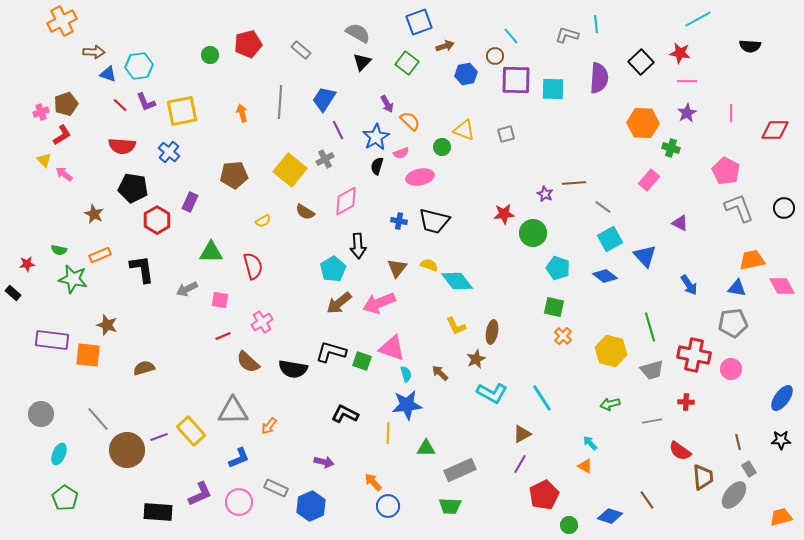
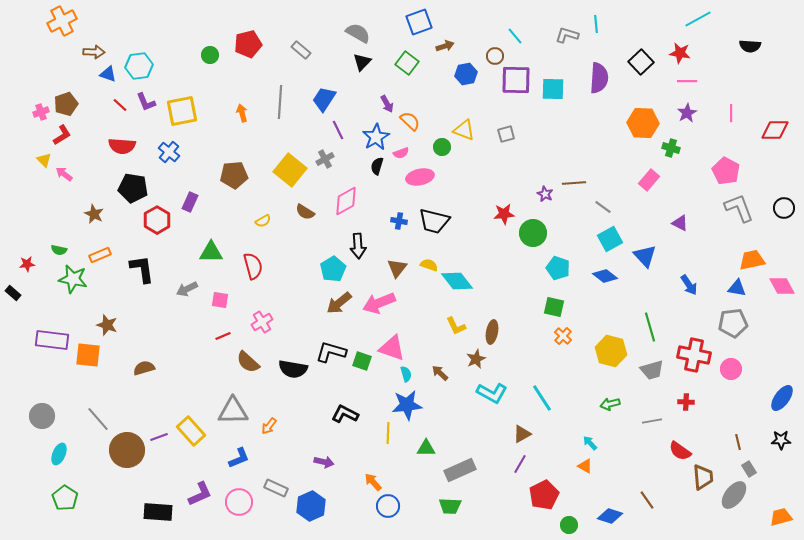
cyan line at (511, 36): moved 4 px right
gray circle at (41, 414): moved 1 px right, 2 px down
